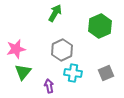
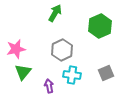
cyan cross: moved 1 px left, 2 px down
